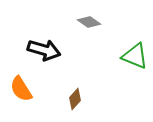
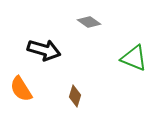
green triangle: moved 1 px left, 2 px down
brown diamond: moved 3 px up; rotated 25 degrees counterclockwise
